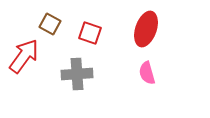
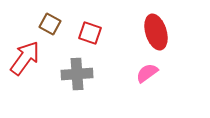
red ellipse: moved 10 px right, 3 px down; rotated 36 degrees counterclockwise
red arrow: moved 1 px right, 2 px down
pink semicircle: rotated 70 degrees clockwise
